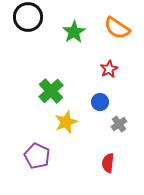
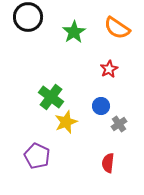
green cross: moved 6 px down; rotated 10 degrees counterclockwise
blue circle: moved 1 px right, 4 px down
